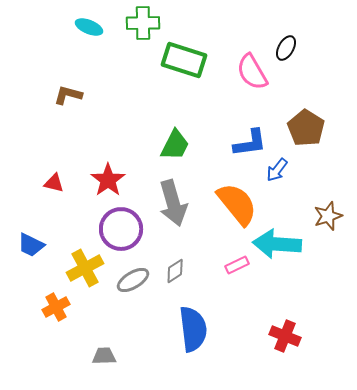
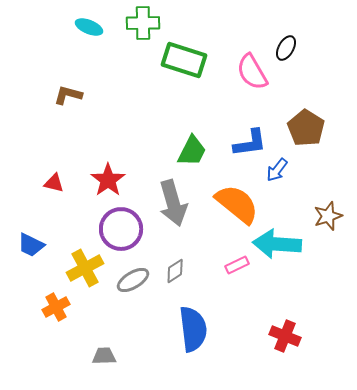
green trapezoid: moved 17 px right, 6 px down
orange semicircle: rotated 12 degrees counterclockwise
